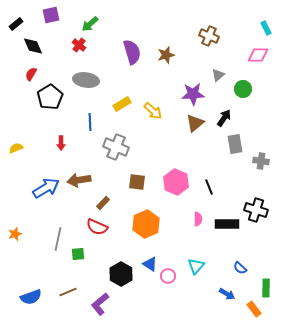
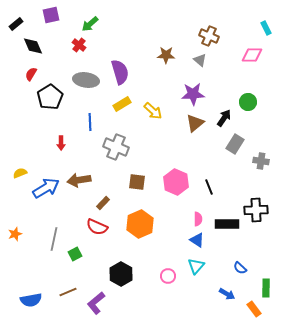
purple semicircle at (132, 52): moved 12 px left, 20 px down
brown star at (166, 55): rotated 18 degrees clockwise
pink diamond at (258, 55): moved 6 px left
gray triangle at (218, 75): moved 18 px left, 15 px up; rotated 40 degrees counterclockwise
green circle at (243, 89): moved 5 px right, 13 px down
gray rectangle at (235, 144): rotated 42 degrees clockwise
yellow semicircle at (16, 148): moved 4 px right, 25 px down
black cross at (256, 210): rotated 20 degrees counterclockwise
orange hexagon at (146, 224): moved 6 px left
gray line at (58, 239): moved 4 px left
green square at (78, 254): moved 3 px left; rotated 24 degrees counterclockwise
blue triangle at (150, 264): moved 47 px right, 24 px up
blue semicircle at (31, 297): moved 3 px down; rotated 10 degrees clockwise
purple L-shape at (100, 304): moved 4 px left, 1 px up
